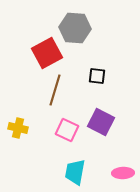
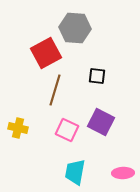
red square: moved 1 px left
